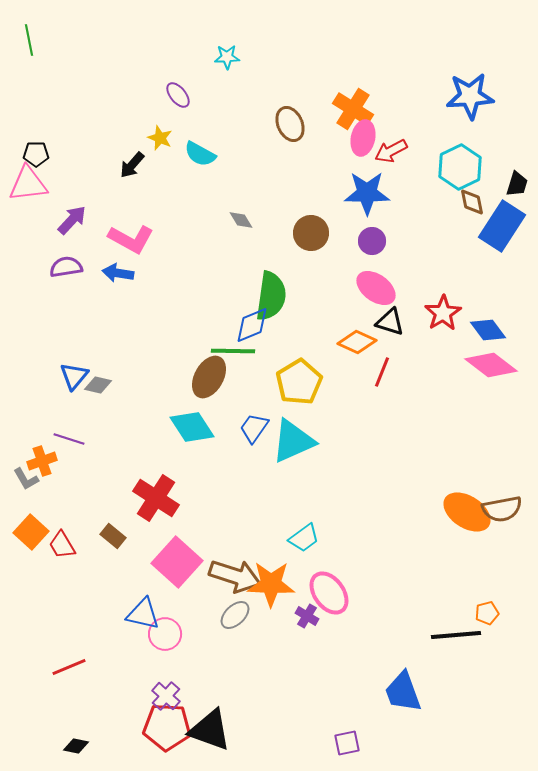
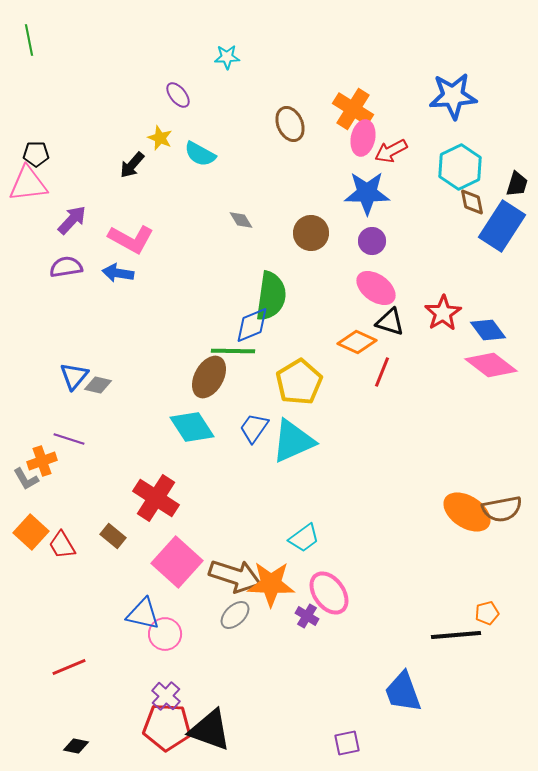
blue star at (470, 96): moved 17 px left
